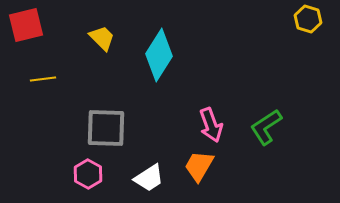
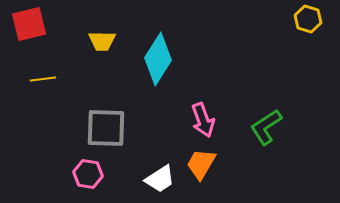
red square: moved 3 px right, 1 px up
yellow trapezoid: moved 3 px down; rotated 136 degrees clockwise
cyan diamond: moved 1 px left, 4 px down
pink arrow: moved 8 px left, 5 px up
orange trapezoid: moved 2 px right, 2 px up
pink hexagon: rotated 20 degrees counterclockwise
white trapezoid: moved 11 px right, 1 px down
